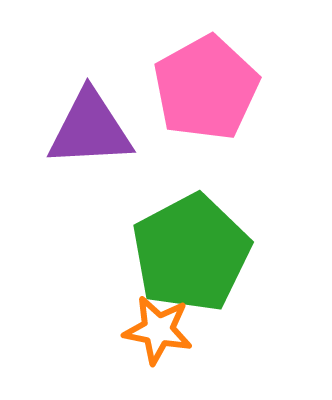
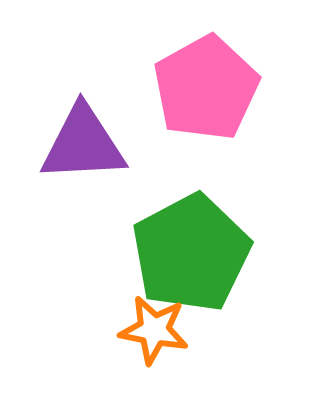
purple triangle: moved 7 px left, 15 px down
orange star: moved 4 px left
